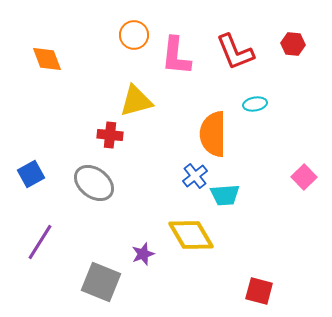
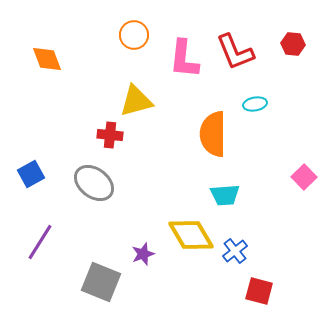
pink L-shape: moved 8 px right, 3 px down
blue cross: moved 40 px right, 75 px down
